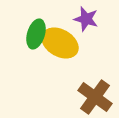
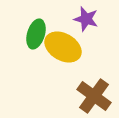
yellow ellipse: moved 3 px right, 4 px down
brown cross: moved 1 px left, 1 px up
